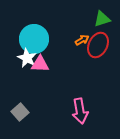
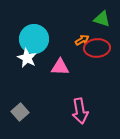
green triangle: rotated 36 degrees clockwise
red ellipse: moved 1 px left, 3 px down; rotated 60 degrees clockwise
pink triangle: moved 20 px right, 3 px down
